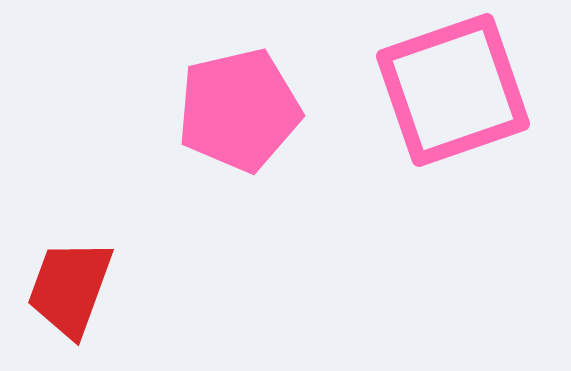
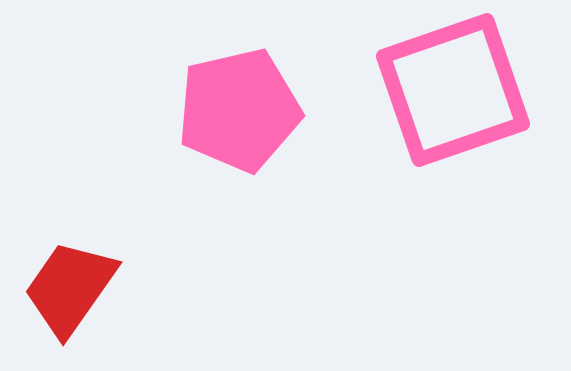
red trapezoid: rotated 15 degrees clockwise
